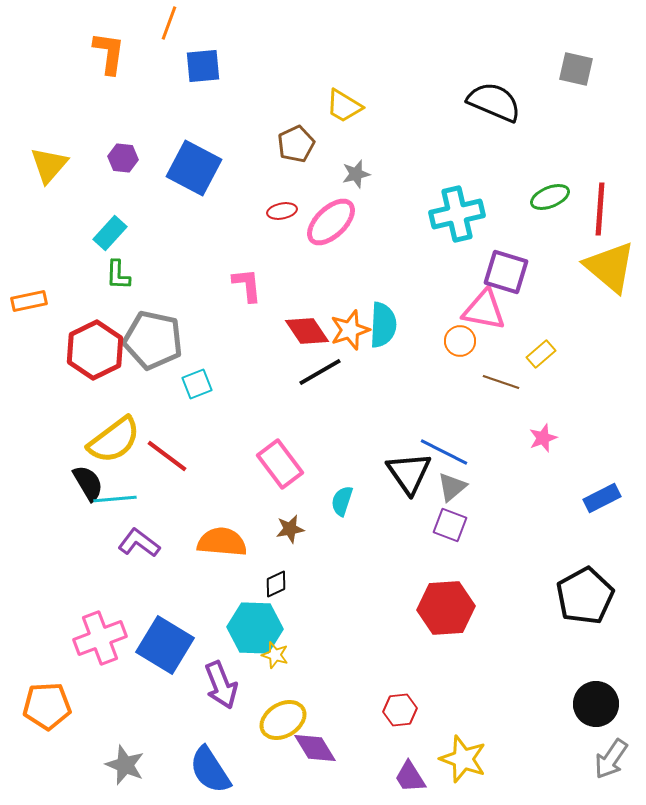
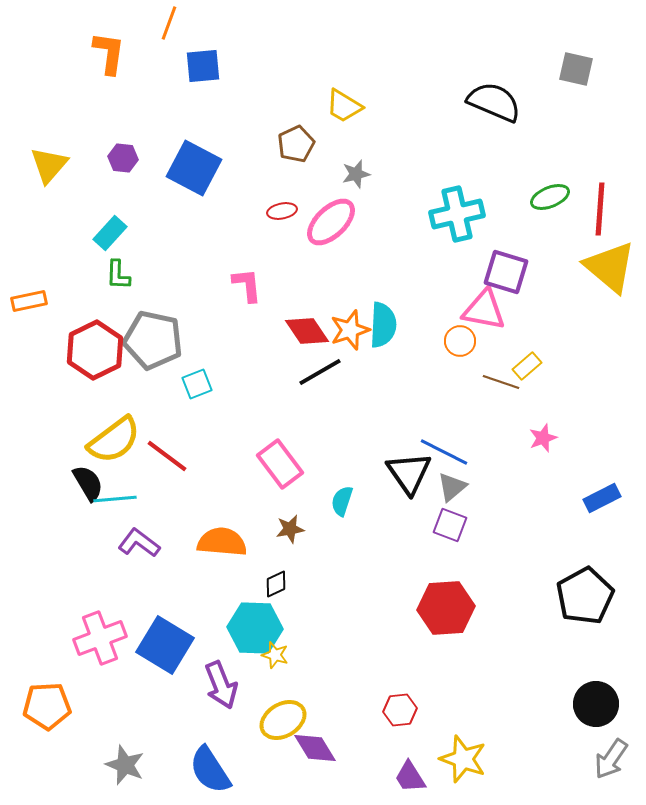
yellow rectangle at (541, 354): moved 14 px left, 12 px down
